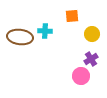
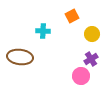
orange square: rotated 24 degrees counterclockwise
cyan cross: moved 2 px left
brown ellipse: moved 20 px down
